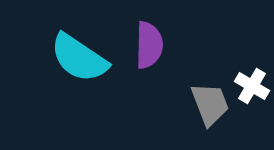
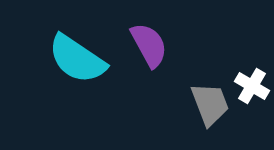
purple semicircle: rotated 30 degrees counterclockwise
cyan semicircle: moved 2 px left, 1 px down
